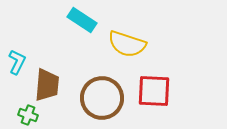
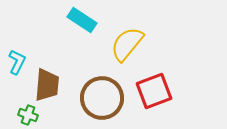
yellow semicircle: rotated 111 degrees clockwise
red square: rotated 24 degrees counterclockwise
